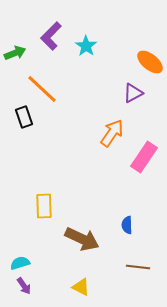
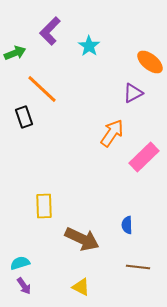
purple L-shape: moved 1 px left, 5 px up
cyan star: moved 3 px right
pink rectangle: rotated 12 degrees clockwise
